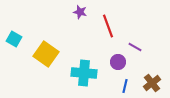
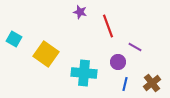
blue line: moved 2 px up
